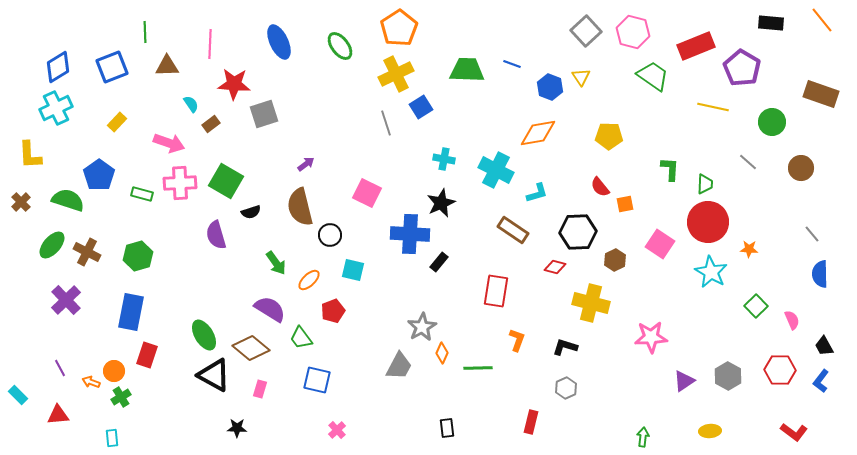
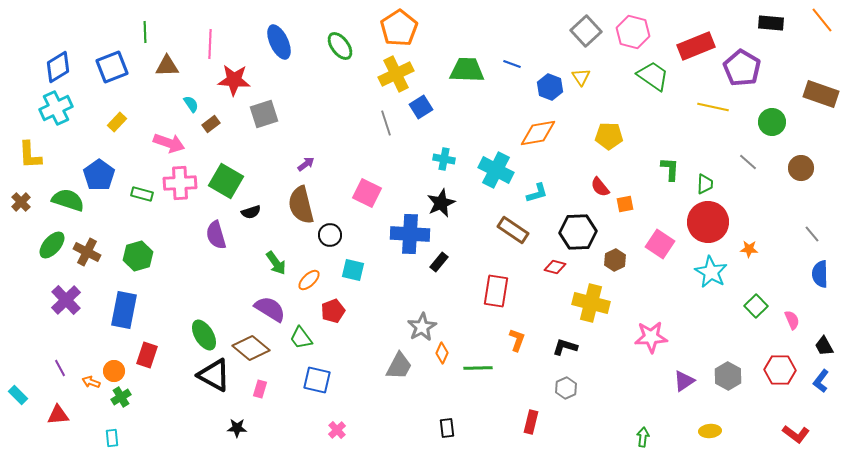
red star at (234, 84): moved 4 px up
brown semicircle at (300, 207): moved 1 px right, 2 px up
blue rectangle at (131, 312): moved 7 px left, 2 px up
red L-shape at (794, 432): moved 2 px right, 2 px down
